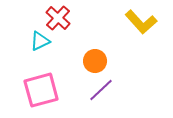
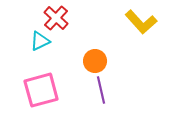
red cross: moved 2 px left
purple line: rotated 60 degrees counterclockwise
